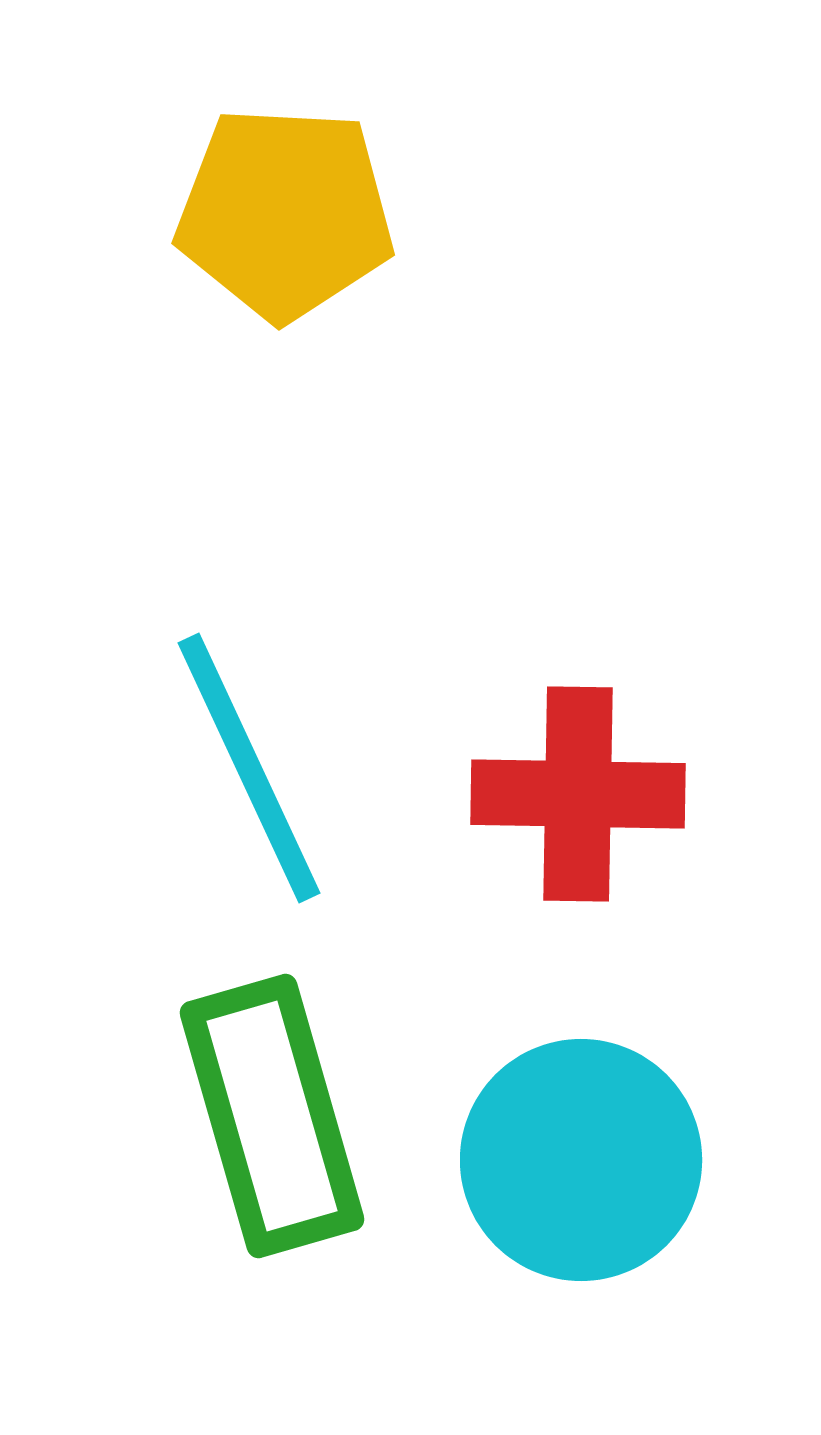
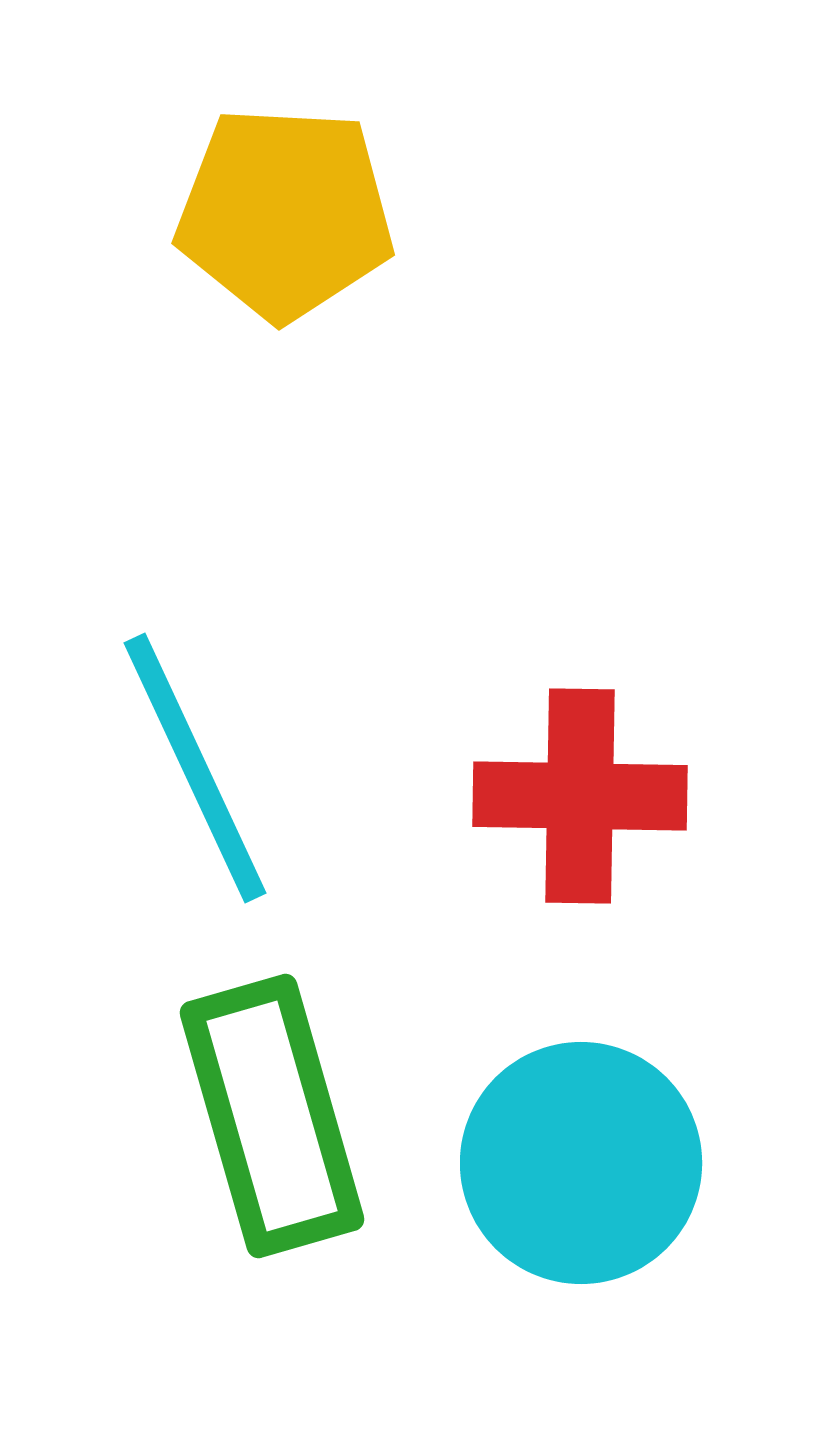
cyan line: moved 54 px left
red cross: moved 2 px right, 2 px down
cyan circle: moved 3 px down
